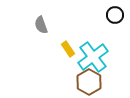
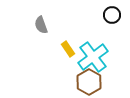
black circle: moved 3 px left
